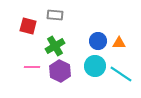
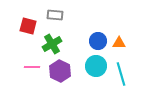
green cross: moved 3 px left, 2 px up
cyan circle: moved 1 px right
cyan line: rotated 40 degrees clockwise
